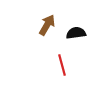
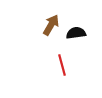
brown arrow: moved 4 px right
